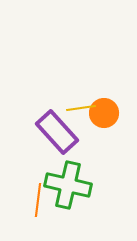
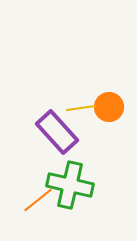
orange circle: moved 5 px right, 6 px up
green cross: moved 2 px right
orange line: rotated 44 degrees clockwise
